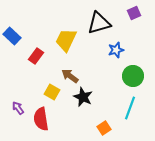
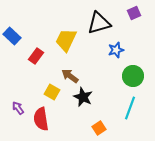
orange square: moved 5 px left
